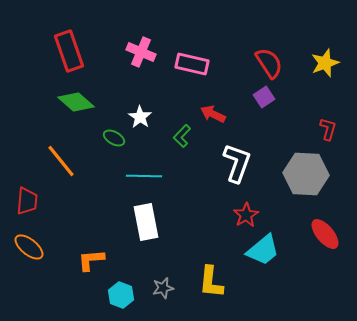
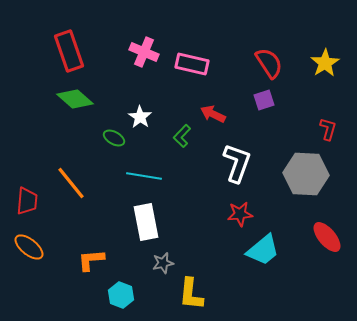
pink cross: moved 3 px right
yellow star: rotated 12 degrees counterclockwise
purple square: moved 3 px down; rotated 15 degrees clockwise
green diamond: moved 1 px left, 3 px up
orange line: moved 10 px right, 22 px down
cyan line: rotated 8 degrees clockwise
red star: moved 6 px left, 1 px up; rotated 25 degrees clockwise
red ellipse: moved 2 px right, 3 px down
yellow L-shape: moved 20 px left, 12 px down
gray star: moved 25 px up
